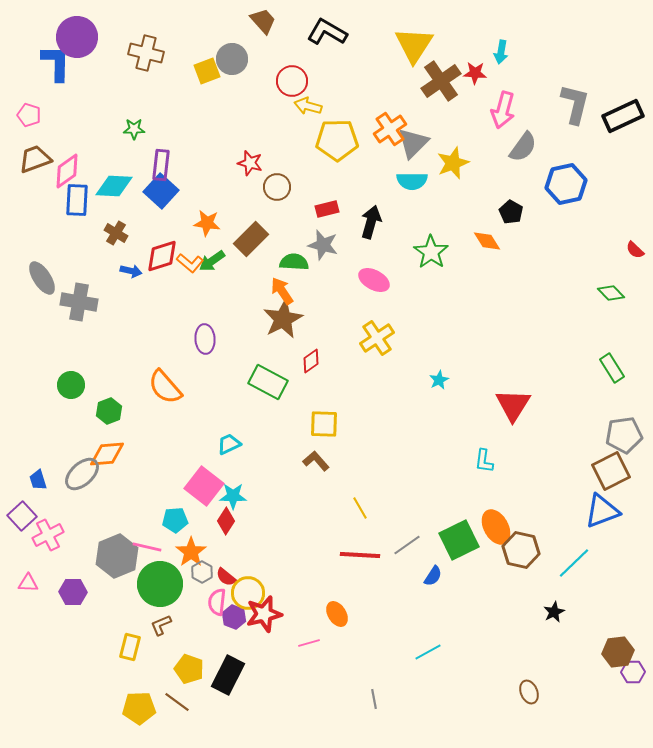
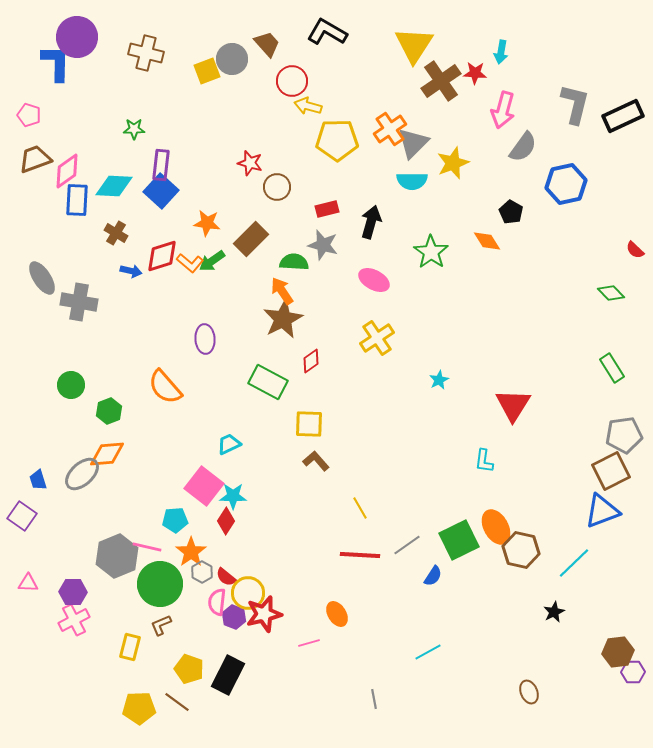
brown trapezoid at (263, 21): moved 4 px right, 23 px down
yellow square at (324, 424): moved 15 px left
purple square at (22, 516): rotated 12 degrees counterclockwise
pink cross at (48, 535): moved 26 px right, 85 px down
